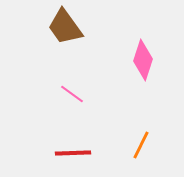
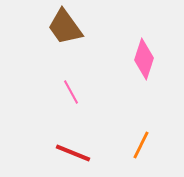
pink diamond: moved 1 px right, 1 px up
pink line: moved 1 px left, 2 px up; rotated 25 degrees clockwise
red line: rotated 24 degrees clockwise
